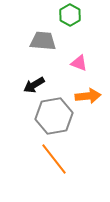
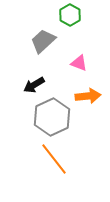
gray trapezoid: rotated 48 degrees counterclockwise
gray hexagon: moved 2 px left, 1 px down; rotated 15 degrees counterclockwise
